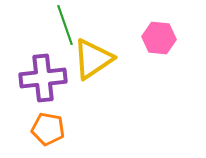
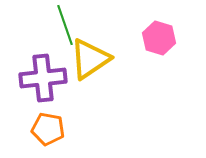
pink hexagon: rotated 12 degrees clockwise
yellow triangle: moved 3 px left
